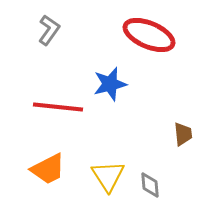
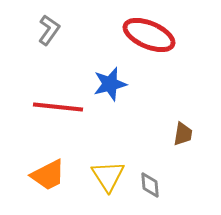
brown trapezoid: rotated 15 degrees clockwise
orange trapezoid: moved 6 px down
